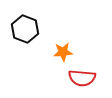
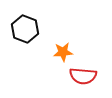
red semicircle: moved 1 px right, 2 px up
